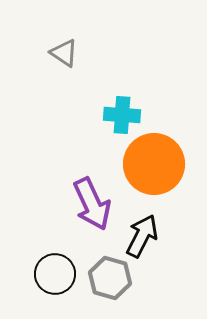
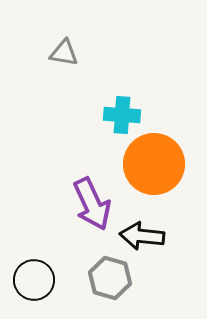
gray triangle: rotated 24 degrees counterclockwise
black arrow: rotated 111 degrees counterclockwise
black circle: moved 21 px left, 6 px down
